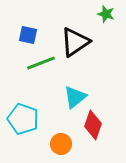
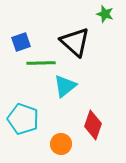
green star: moved 1 px left
blue square: moved 7 px left, 7 px down; rotated 30 degrees counterclockwise
black triangle: rotated 44 degrees counterclockwise
green line: rotated 20 degrees clockwise
cyan triangle: moved 10 px left, 11 px up
